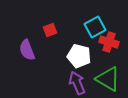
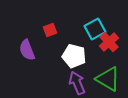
cyan square: moved 2 px down
red cross: rotated 30 degrees clockwise
white pentagon: moved 5 px left
